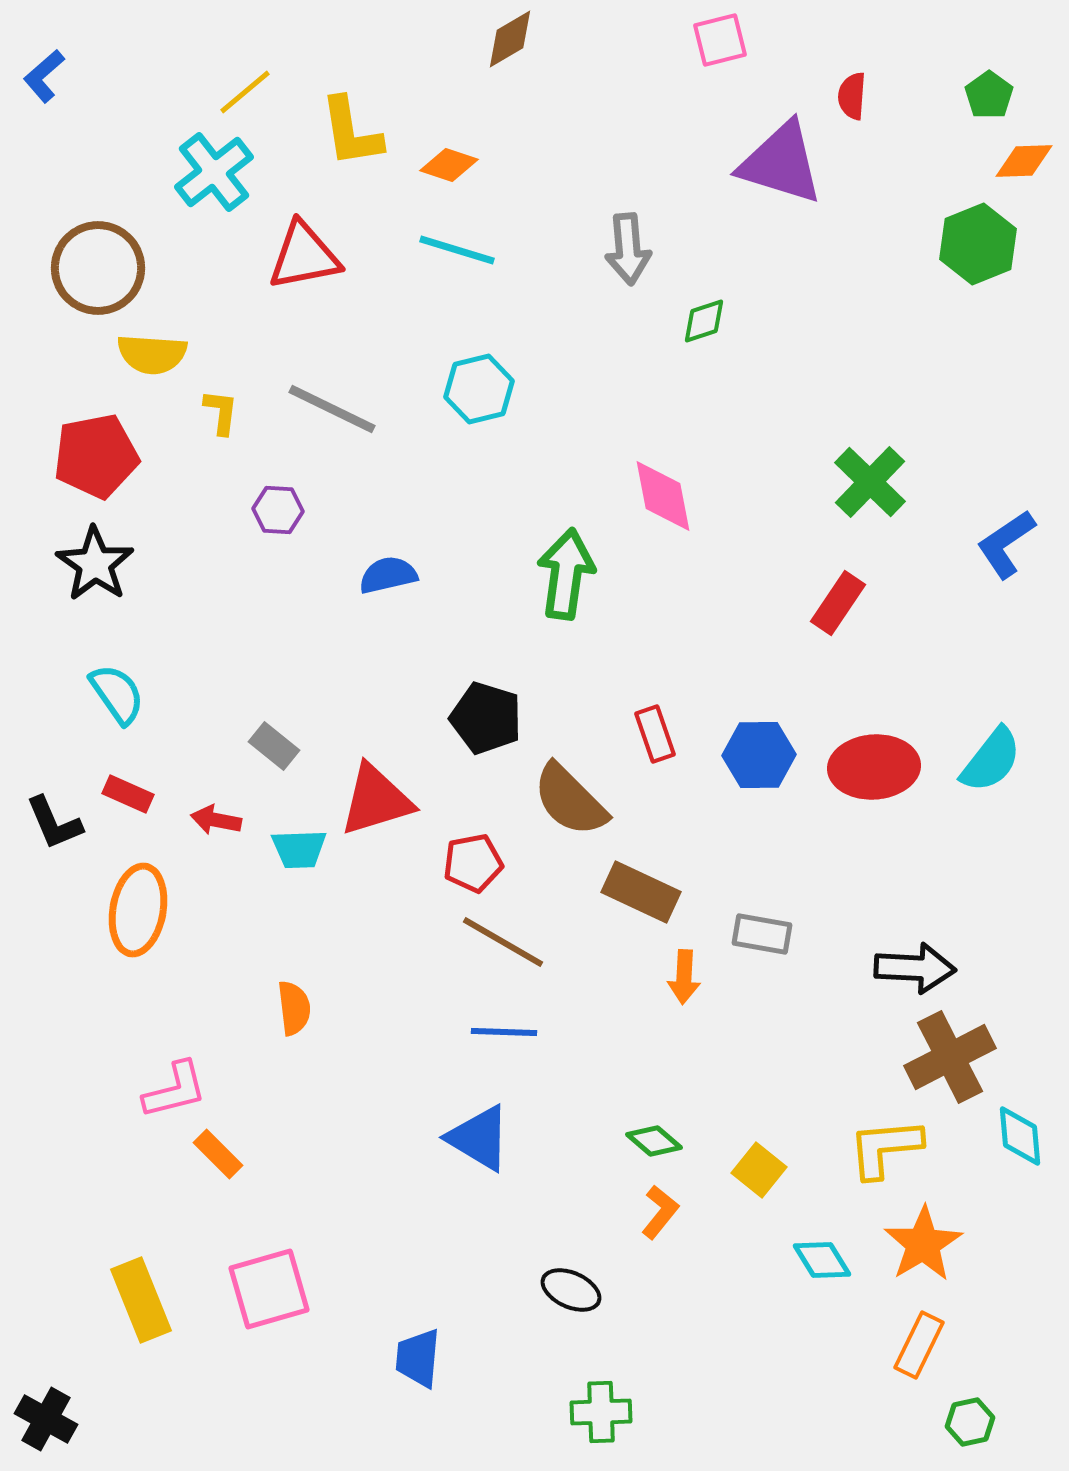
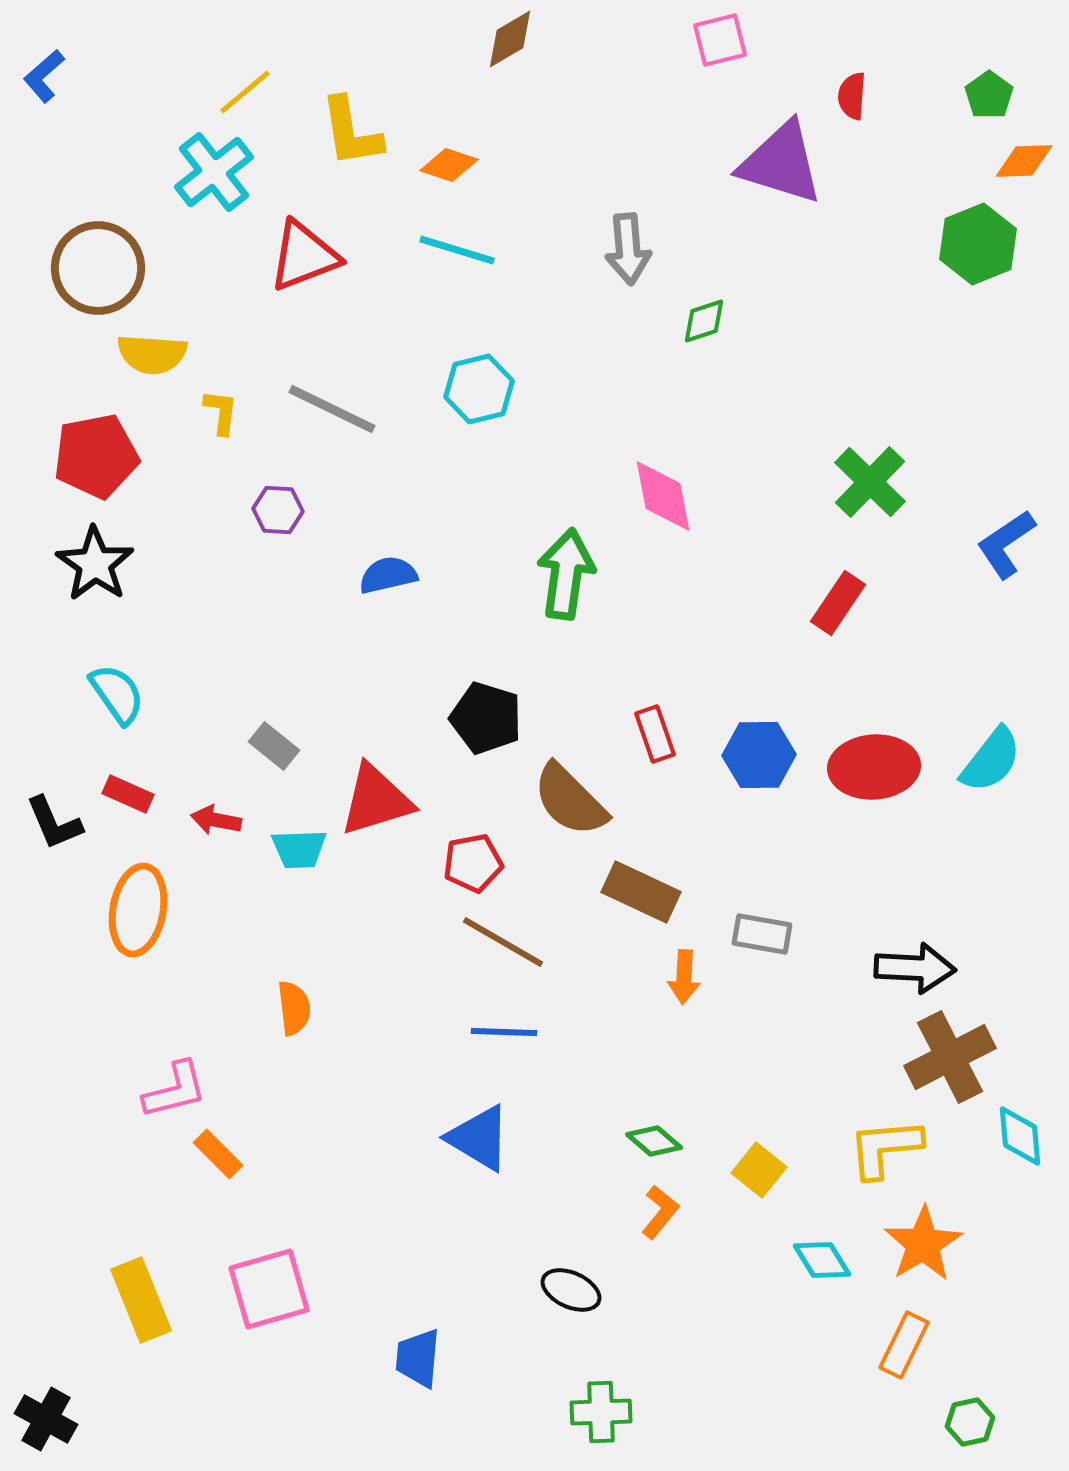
red triangle at (304, 256): rotated 10 degrees counterclockwise
orange rectangle at (919, 1345): moved 15 px left
